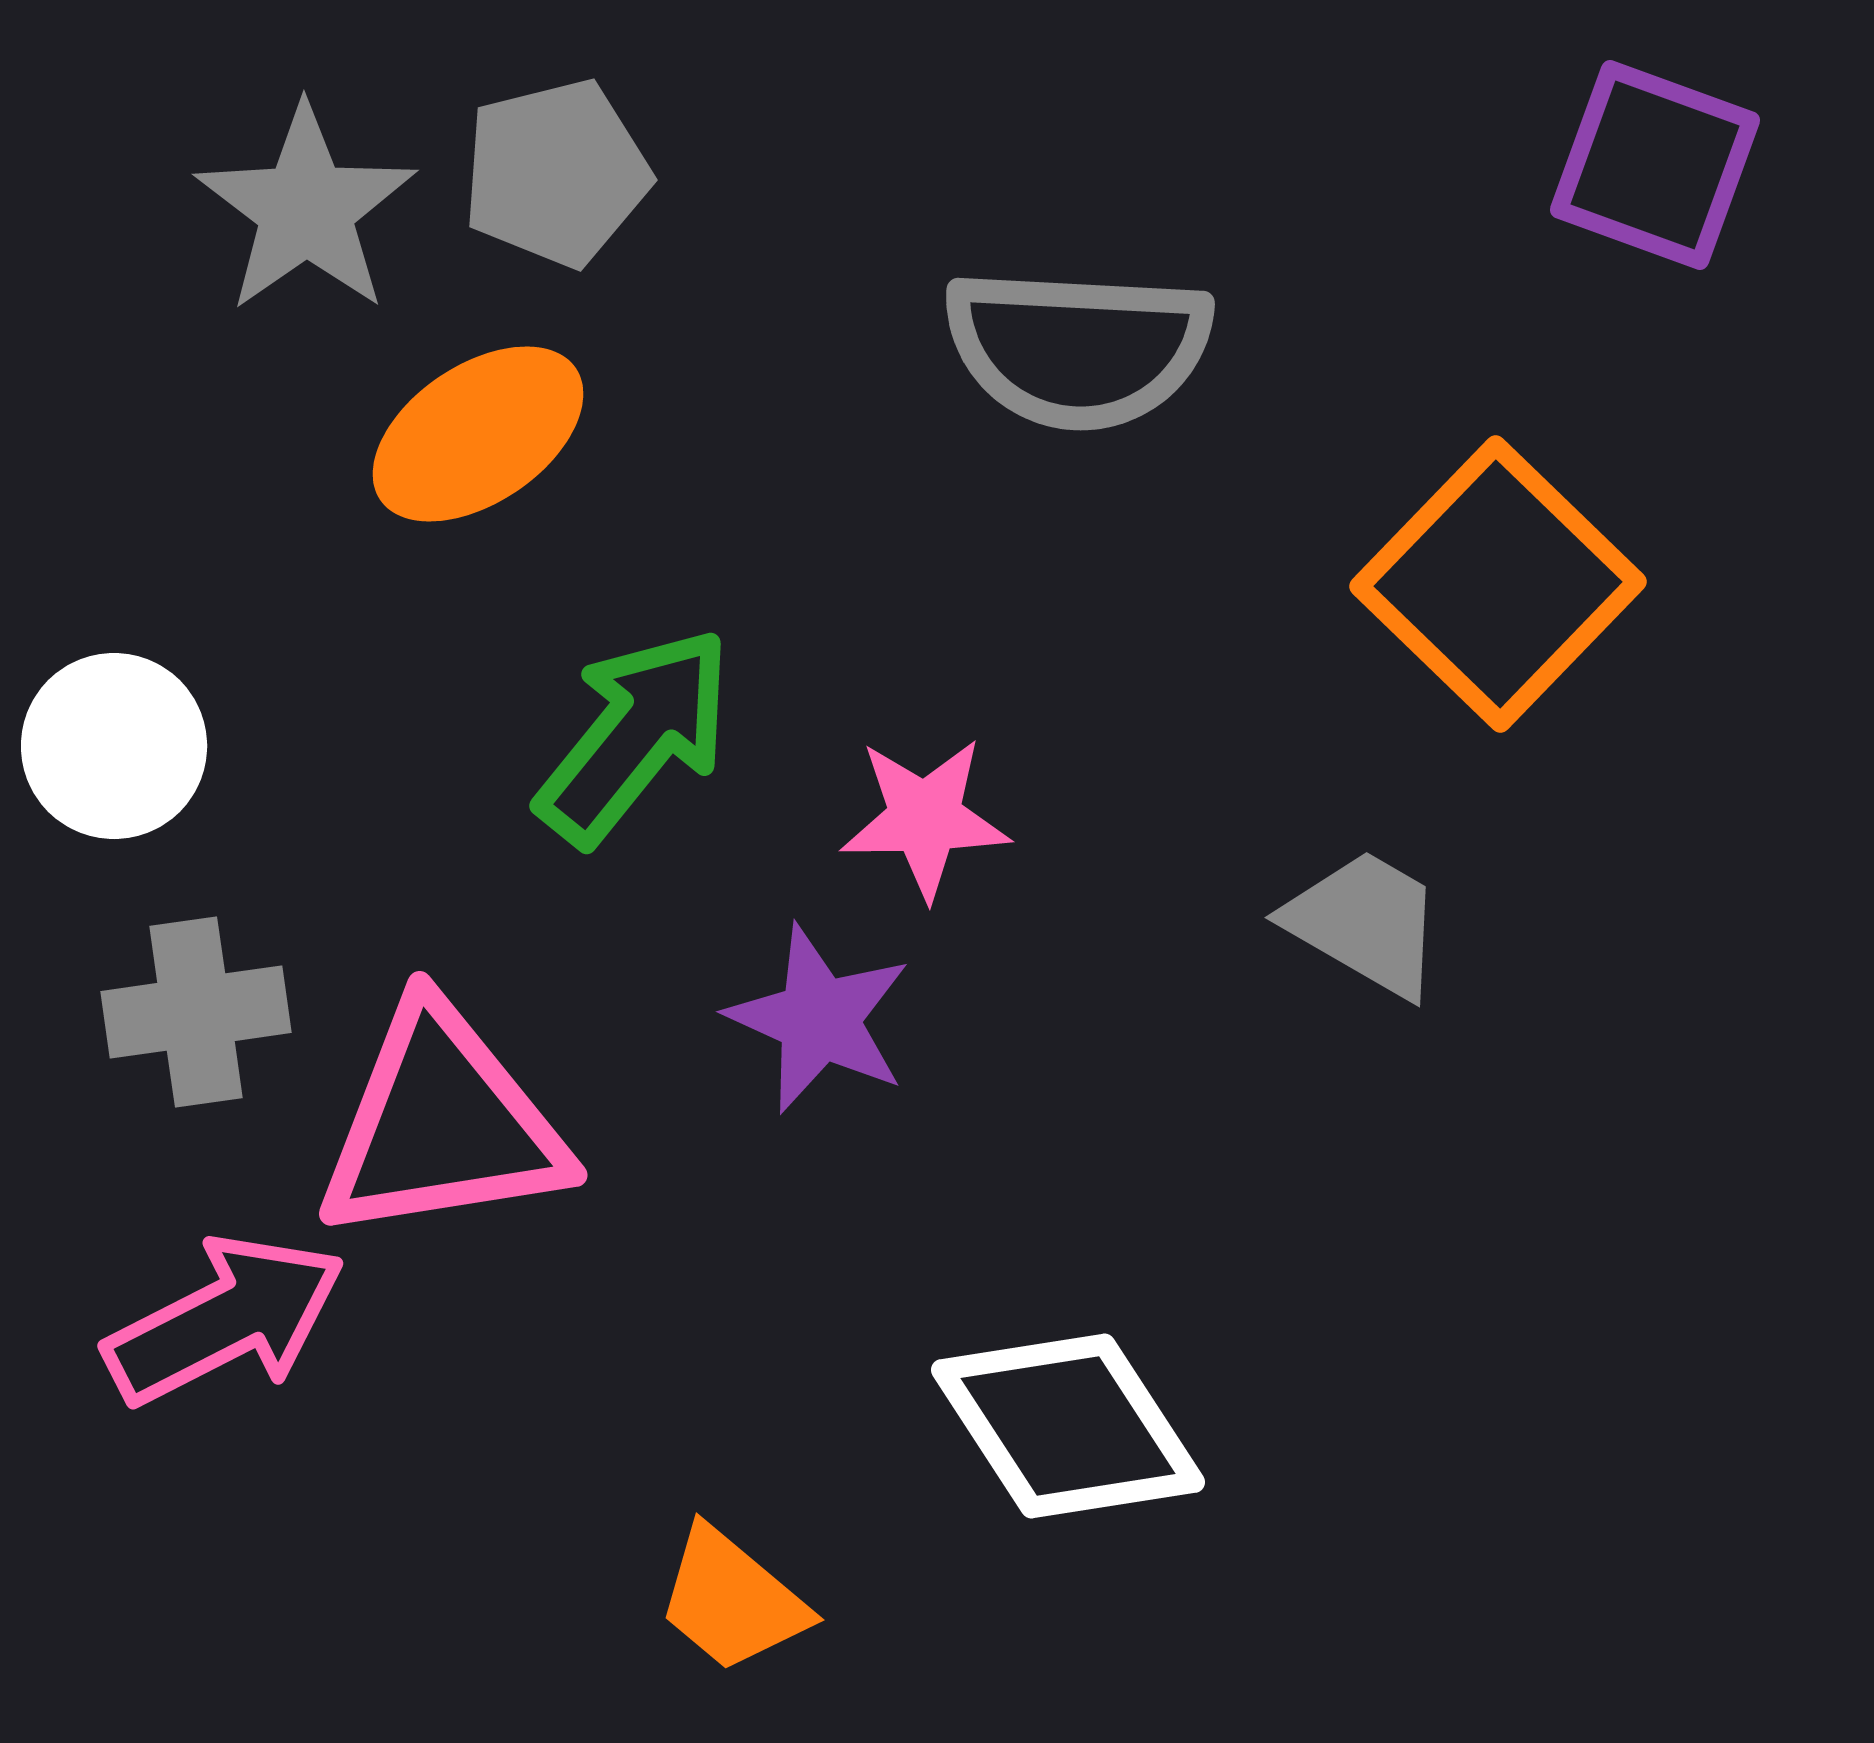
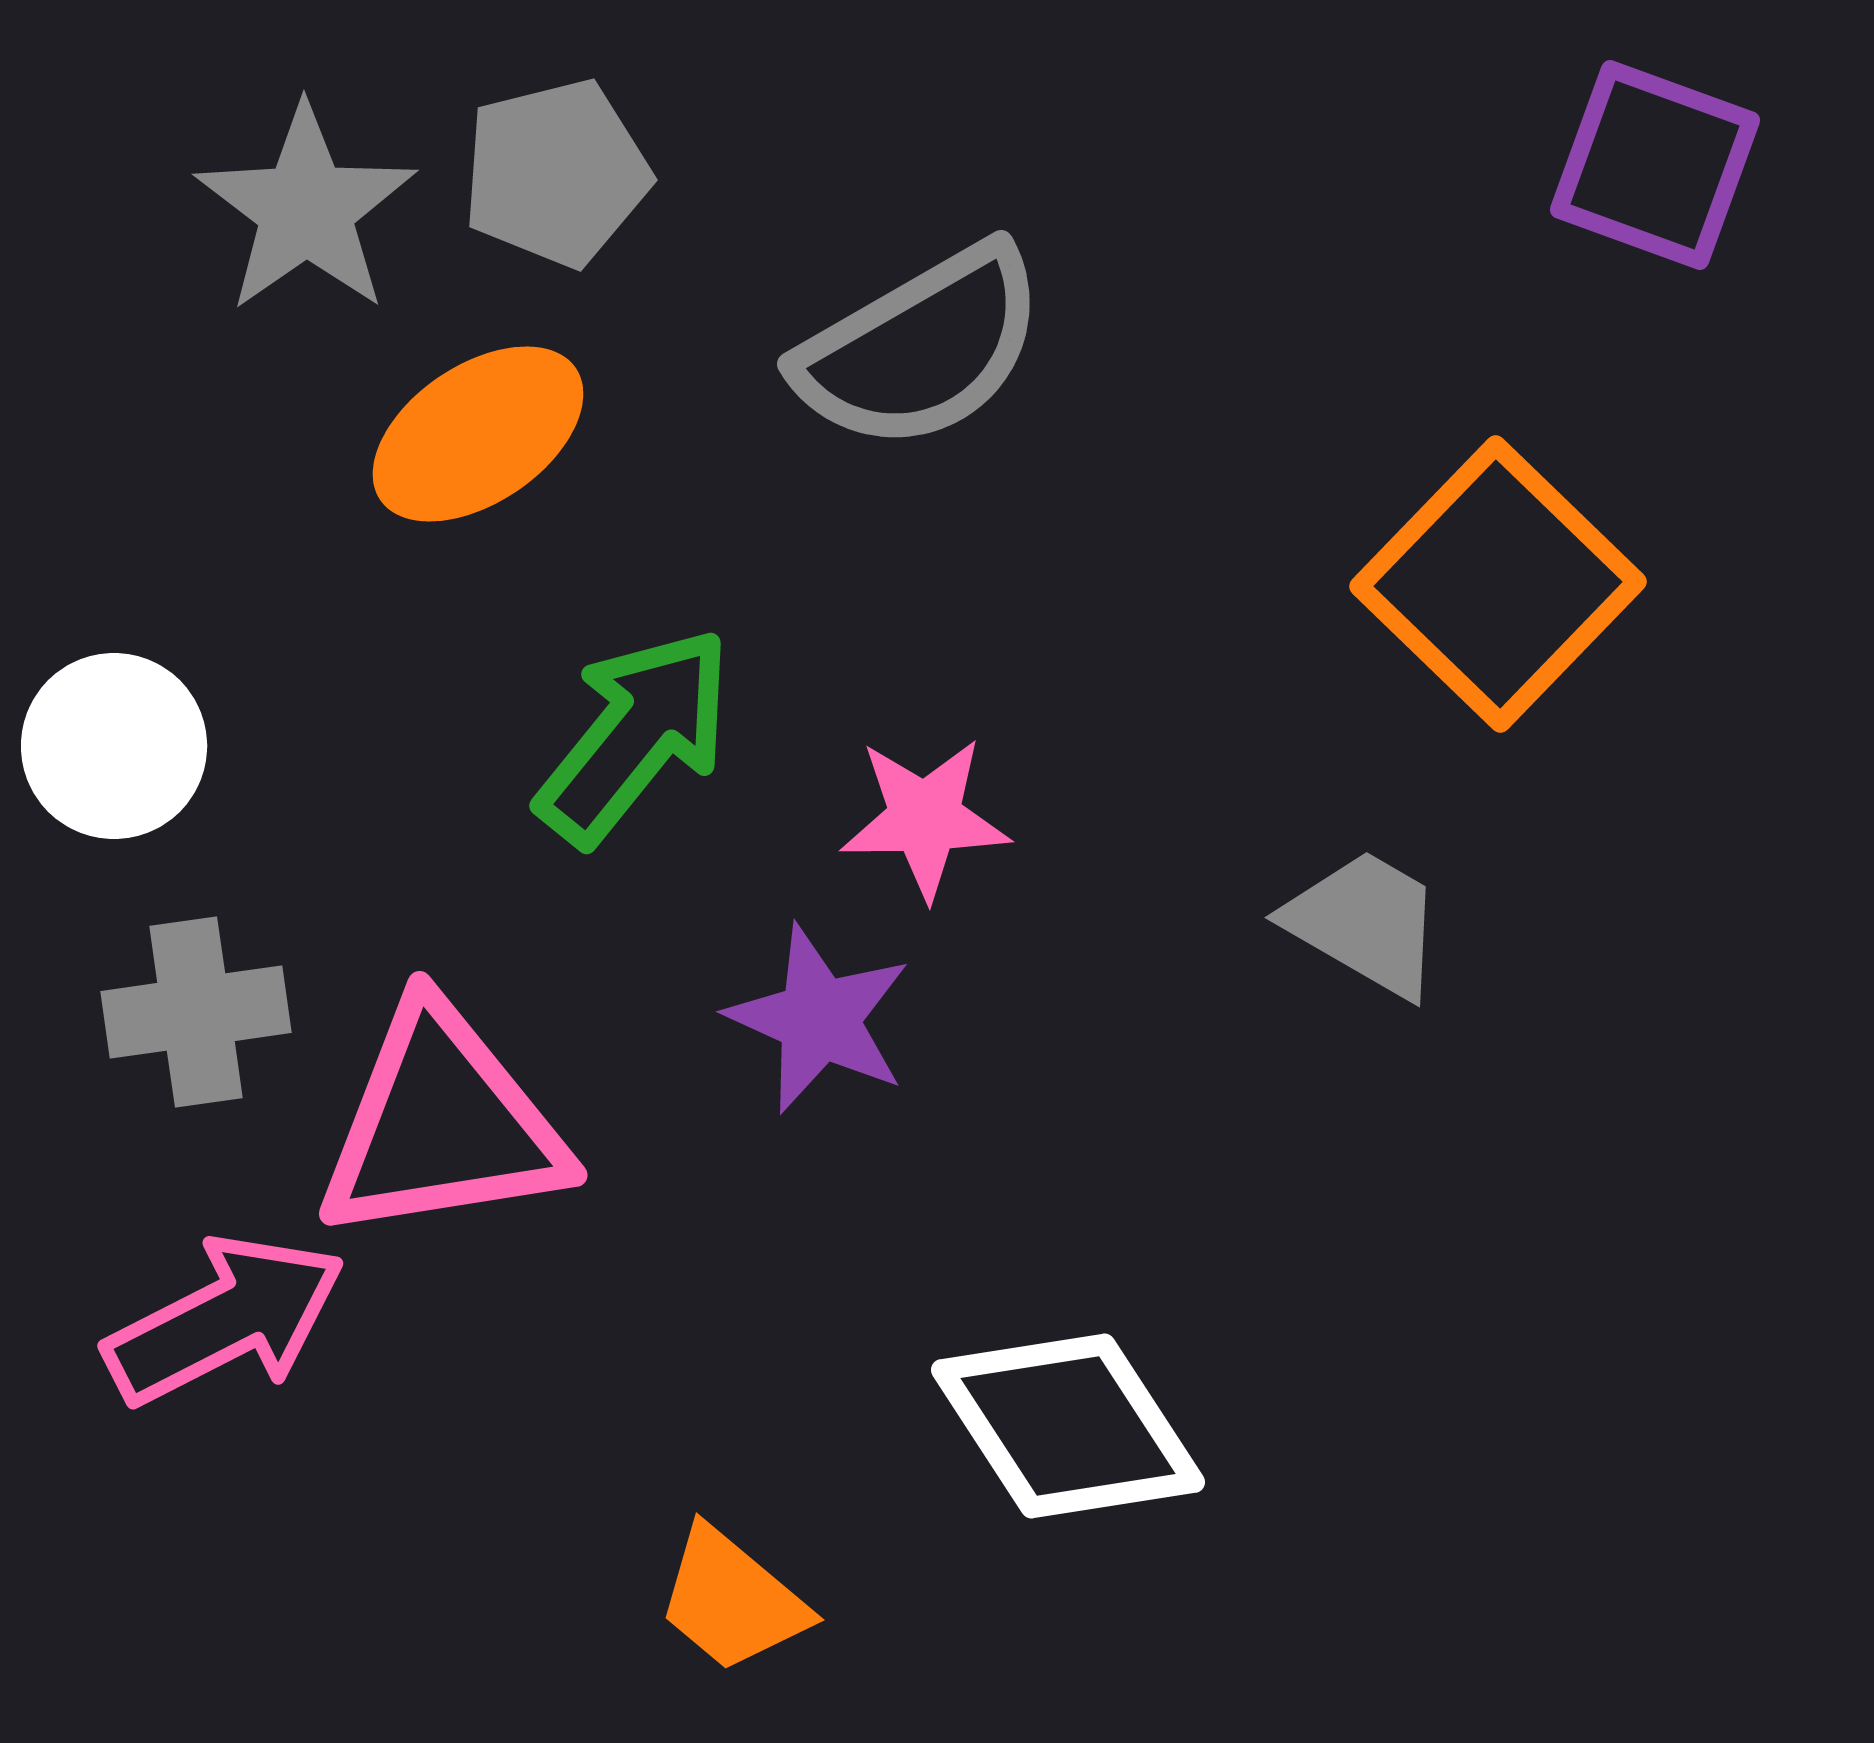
gray semicircle: moved 157 px left; rotated 33 degrees counterclockwise
